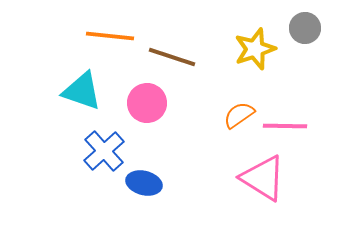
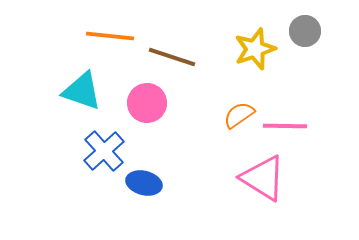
gray circle: moved 3 px down
